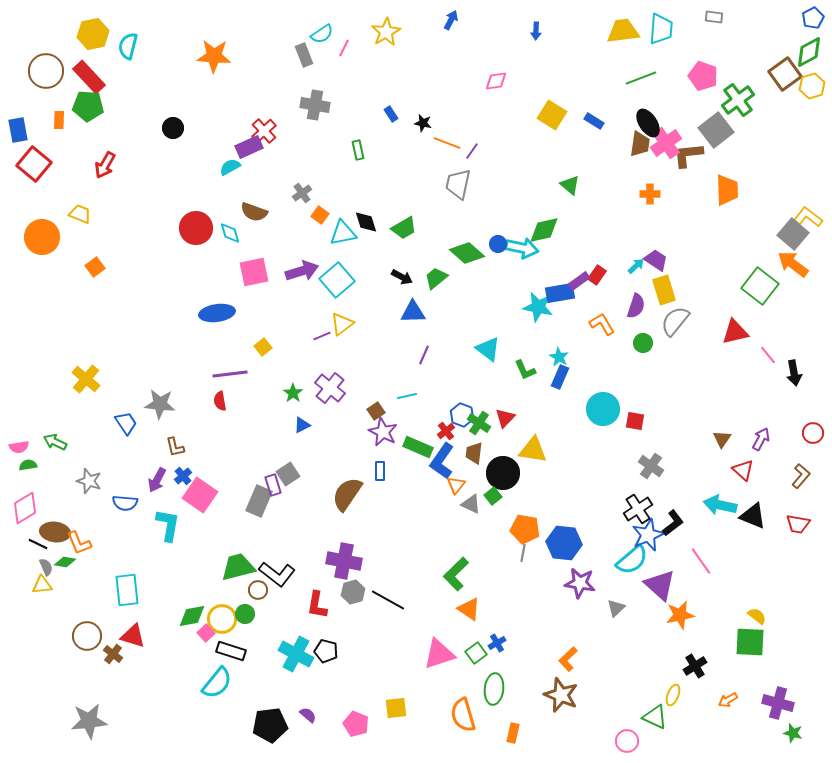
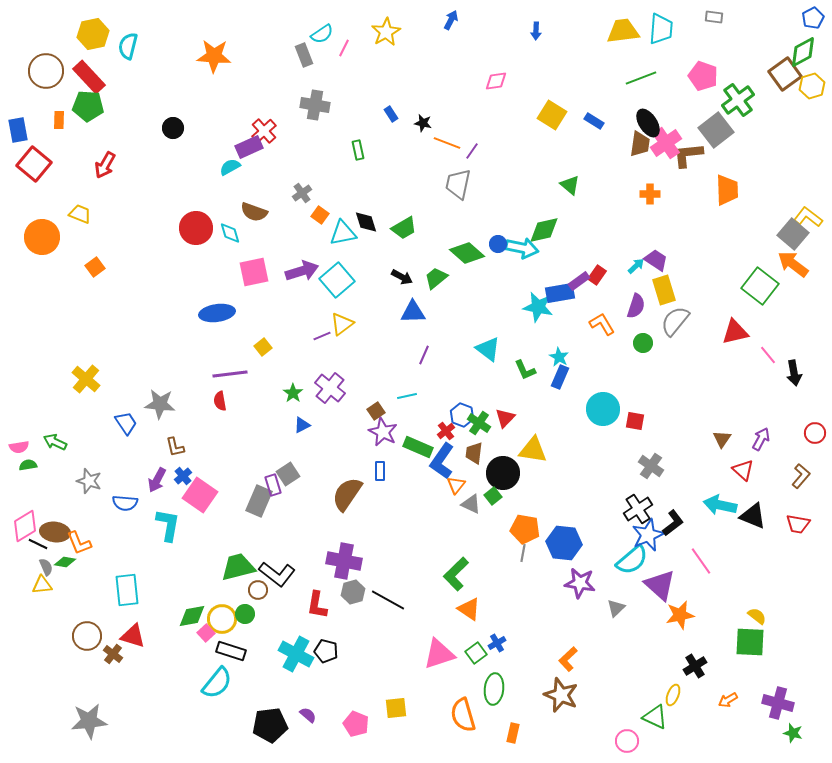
green diamond at (809, 52): moved 6 px left
red circle at (813, 433): moved 2 px right
pink diamond at (25, 508): moved 18 px down
